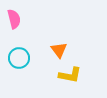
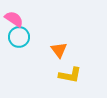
pink semicircle: rotated 42 degrees counterclockwise
cyan circle: moved 21 px up
